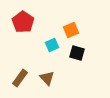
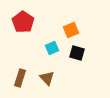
cyan square: moved 3 px down
brown rectangle: rotated 18 degrees counterclockwise
